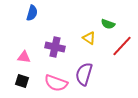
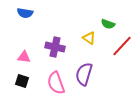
blue semicircle: moved 7 px left; rotated 84 degrees clockwise
pink semicircle: rotated 50 degrees clockwise
